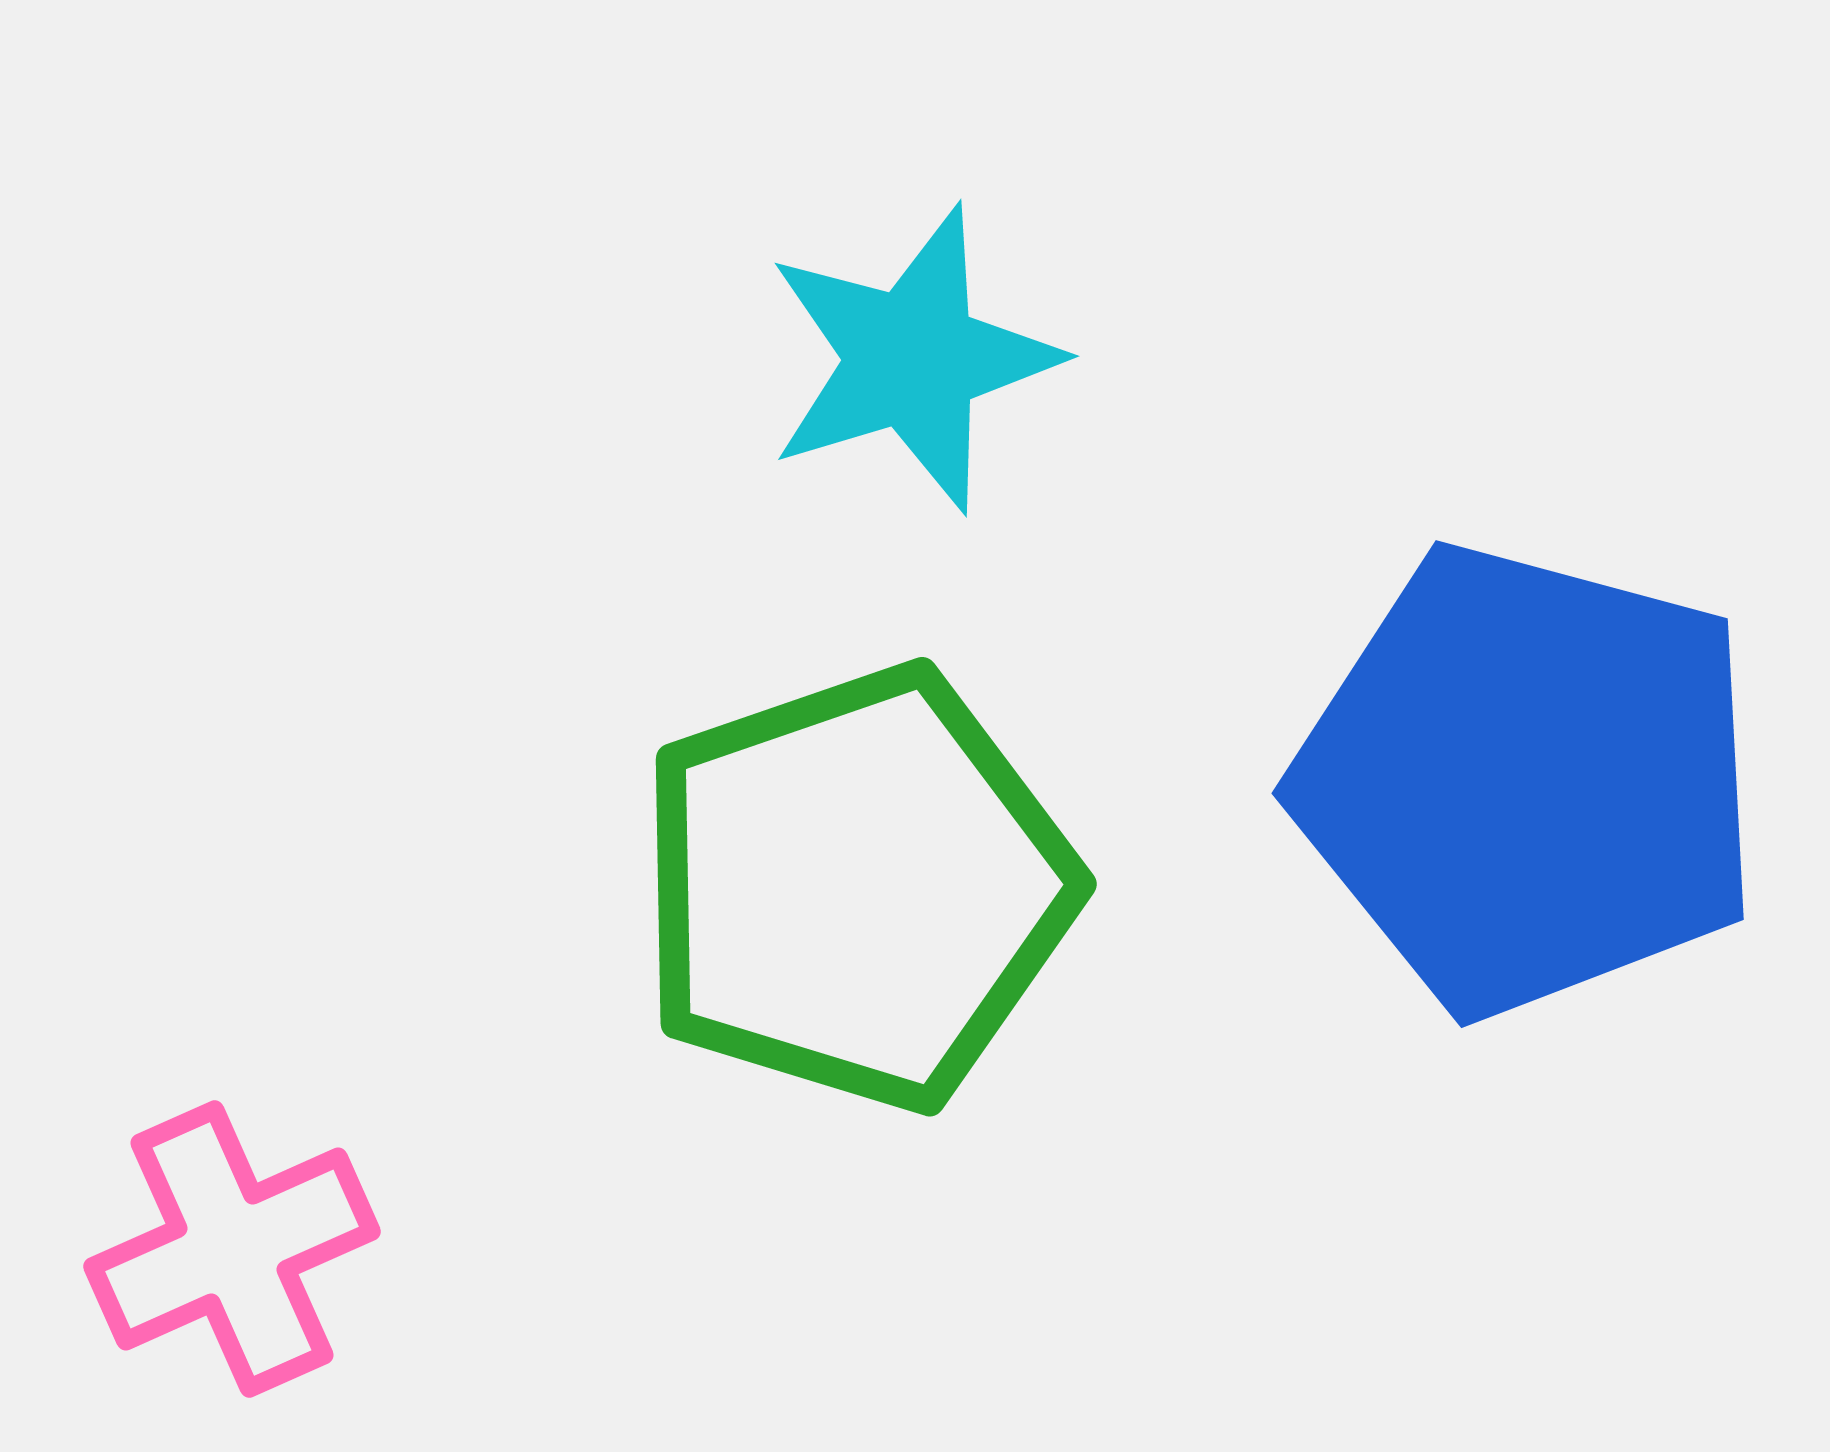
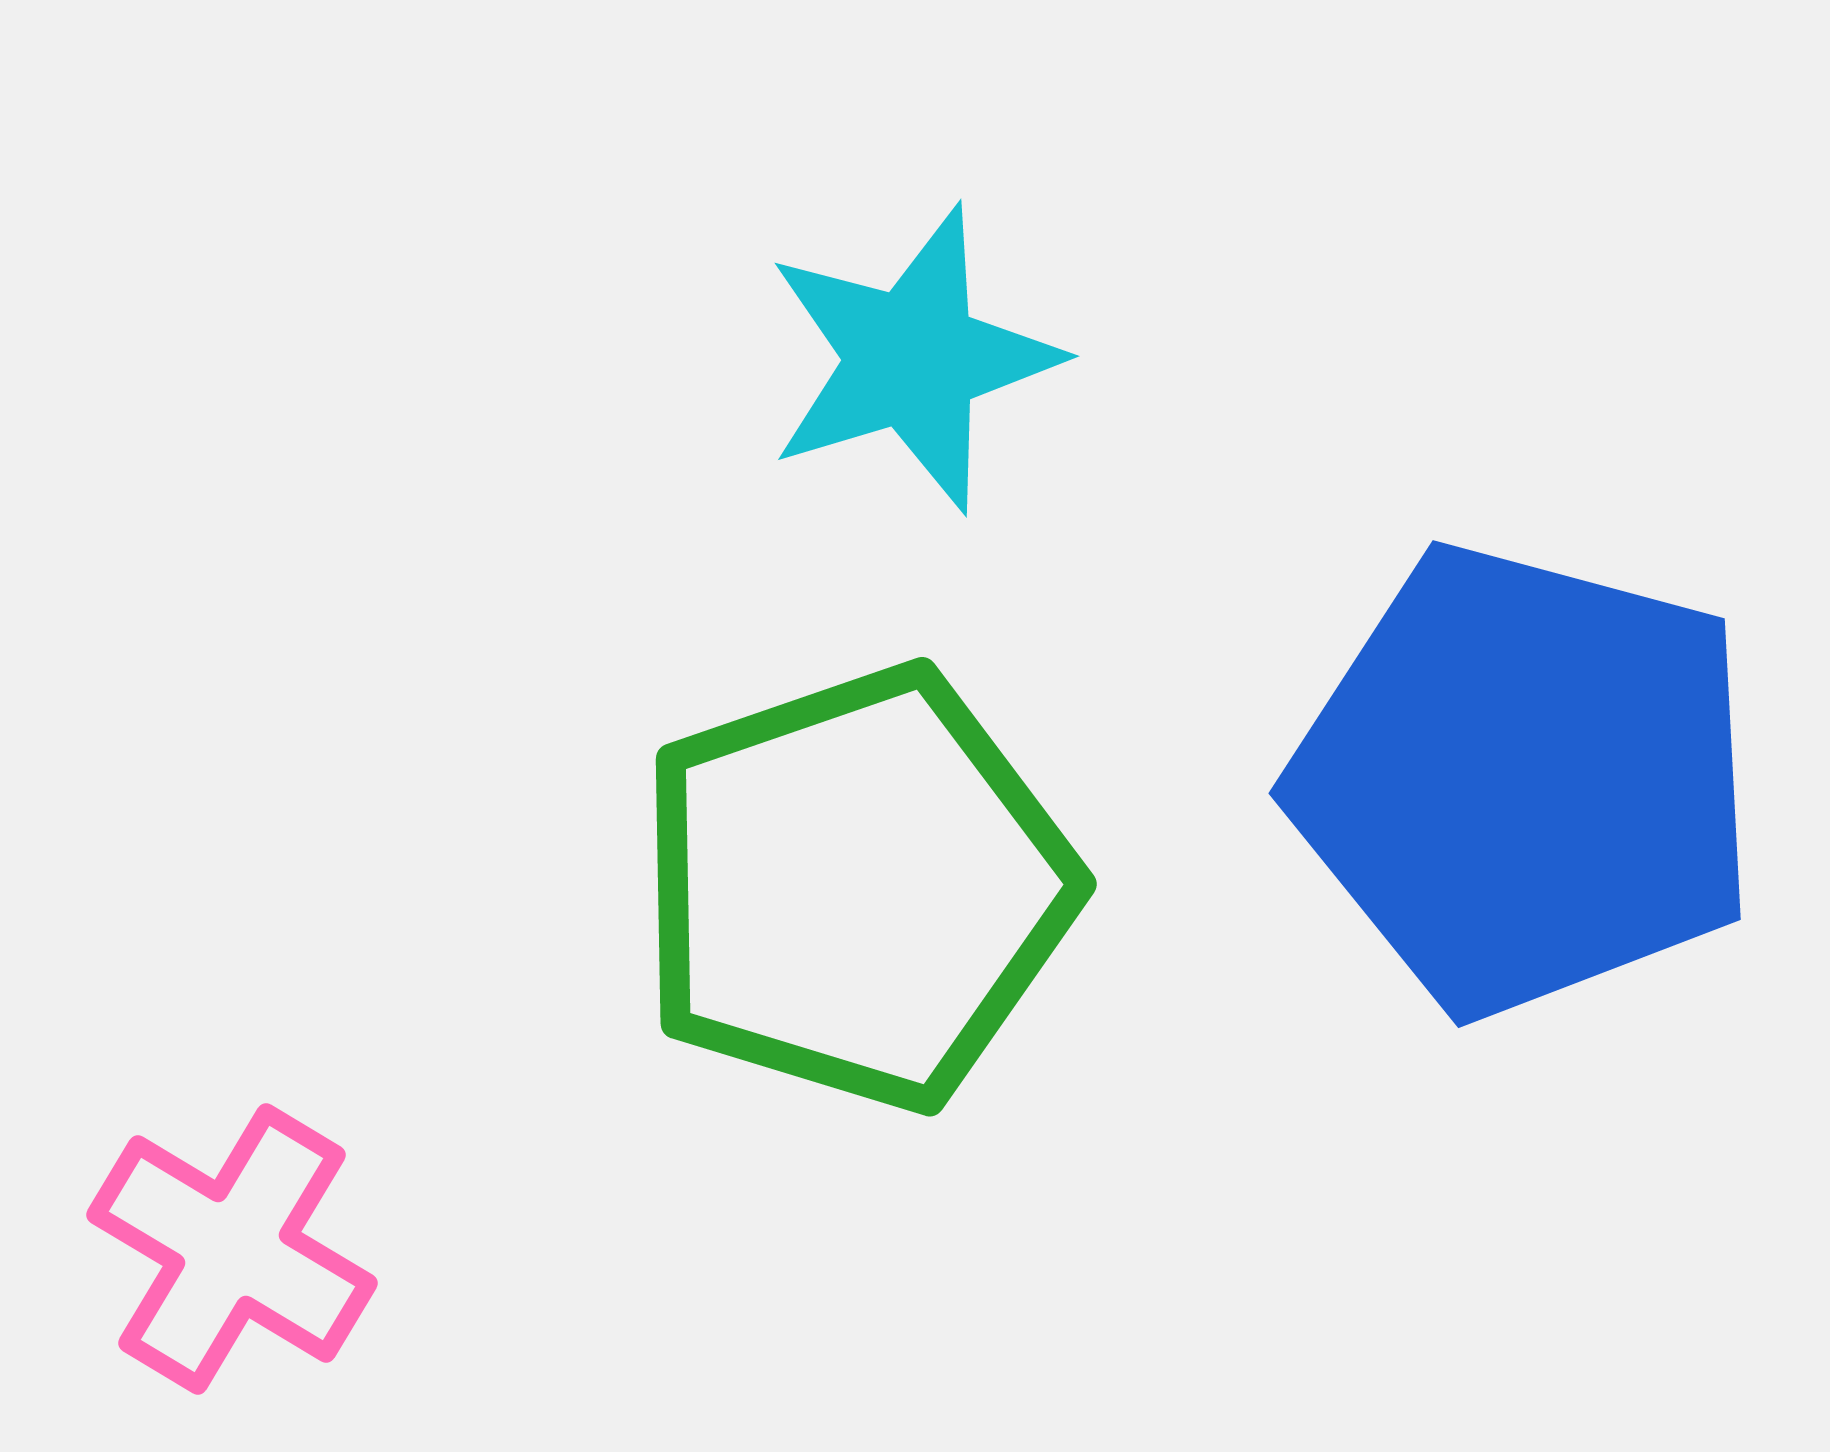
blue pentagon: moved 3 px left
pink cross: rotated 35 degrees counterclockwise
